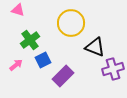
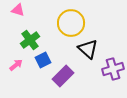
black triangle: moved 7 px left, 2 px down; rotated 20 degrees clockwise
